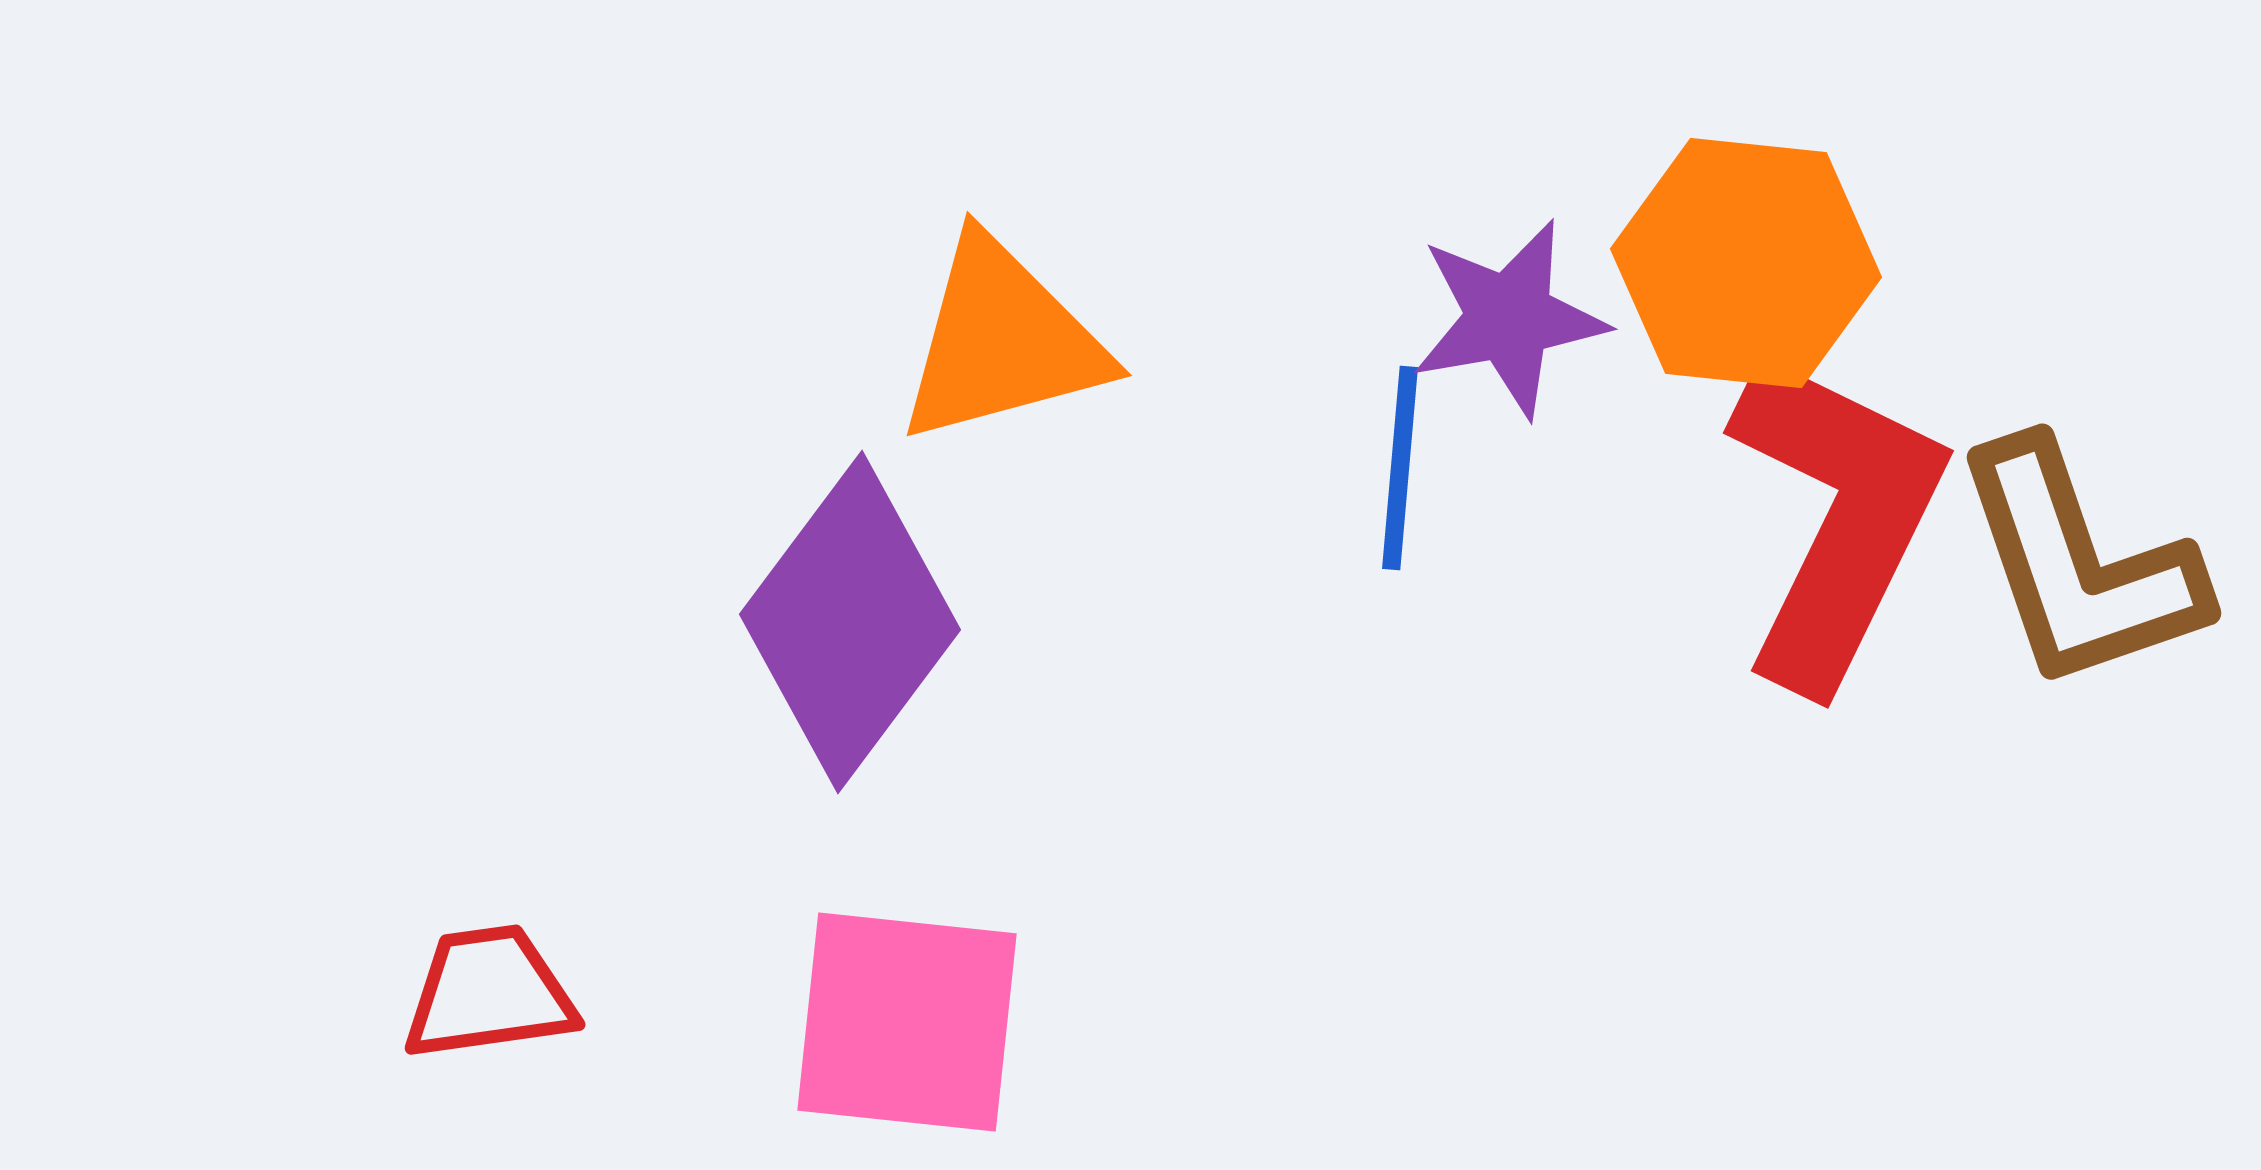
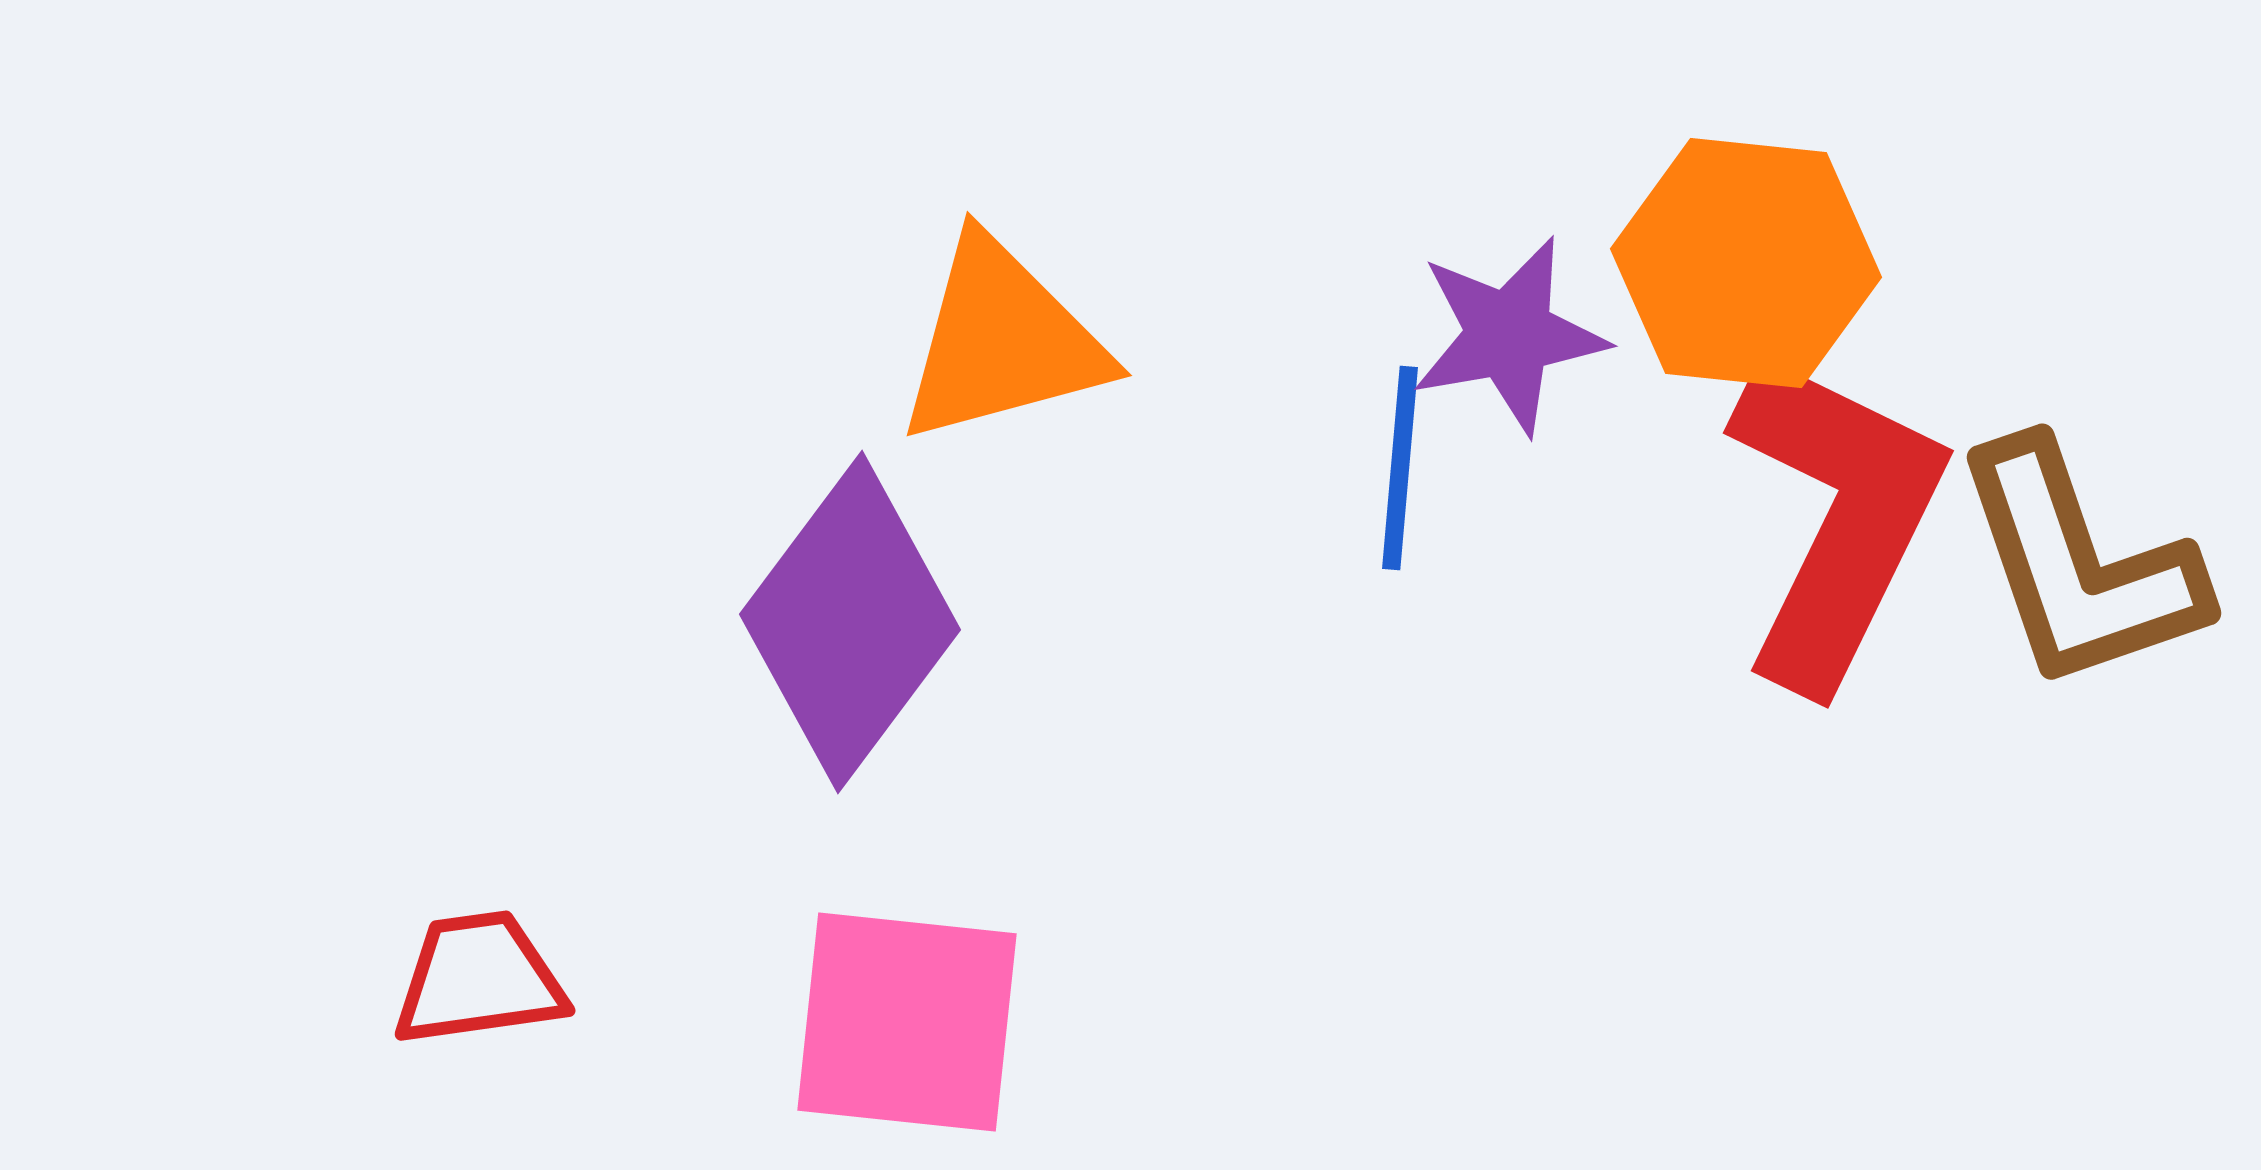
purple star: moved 17 px down
red trapezoid: moved 10 px left, 14 px up
